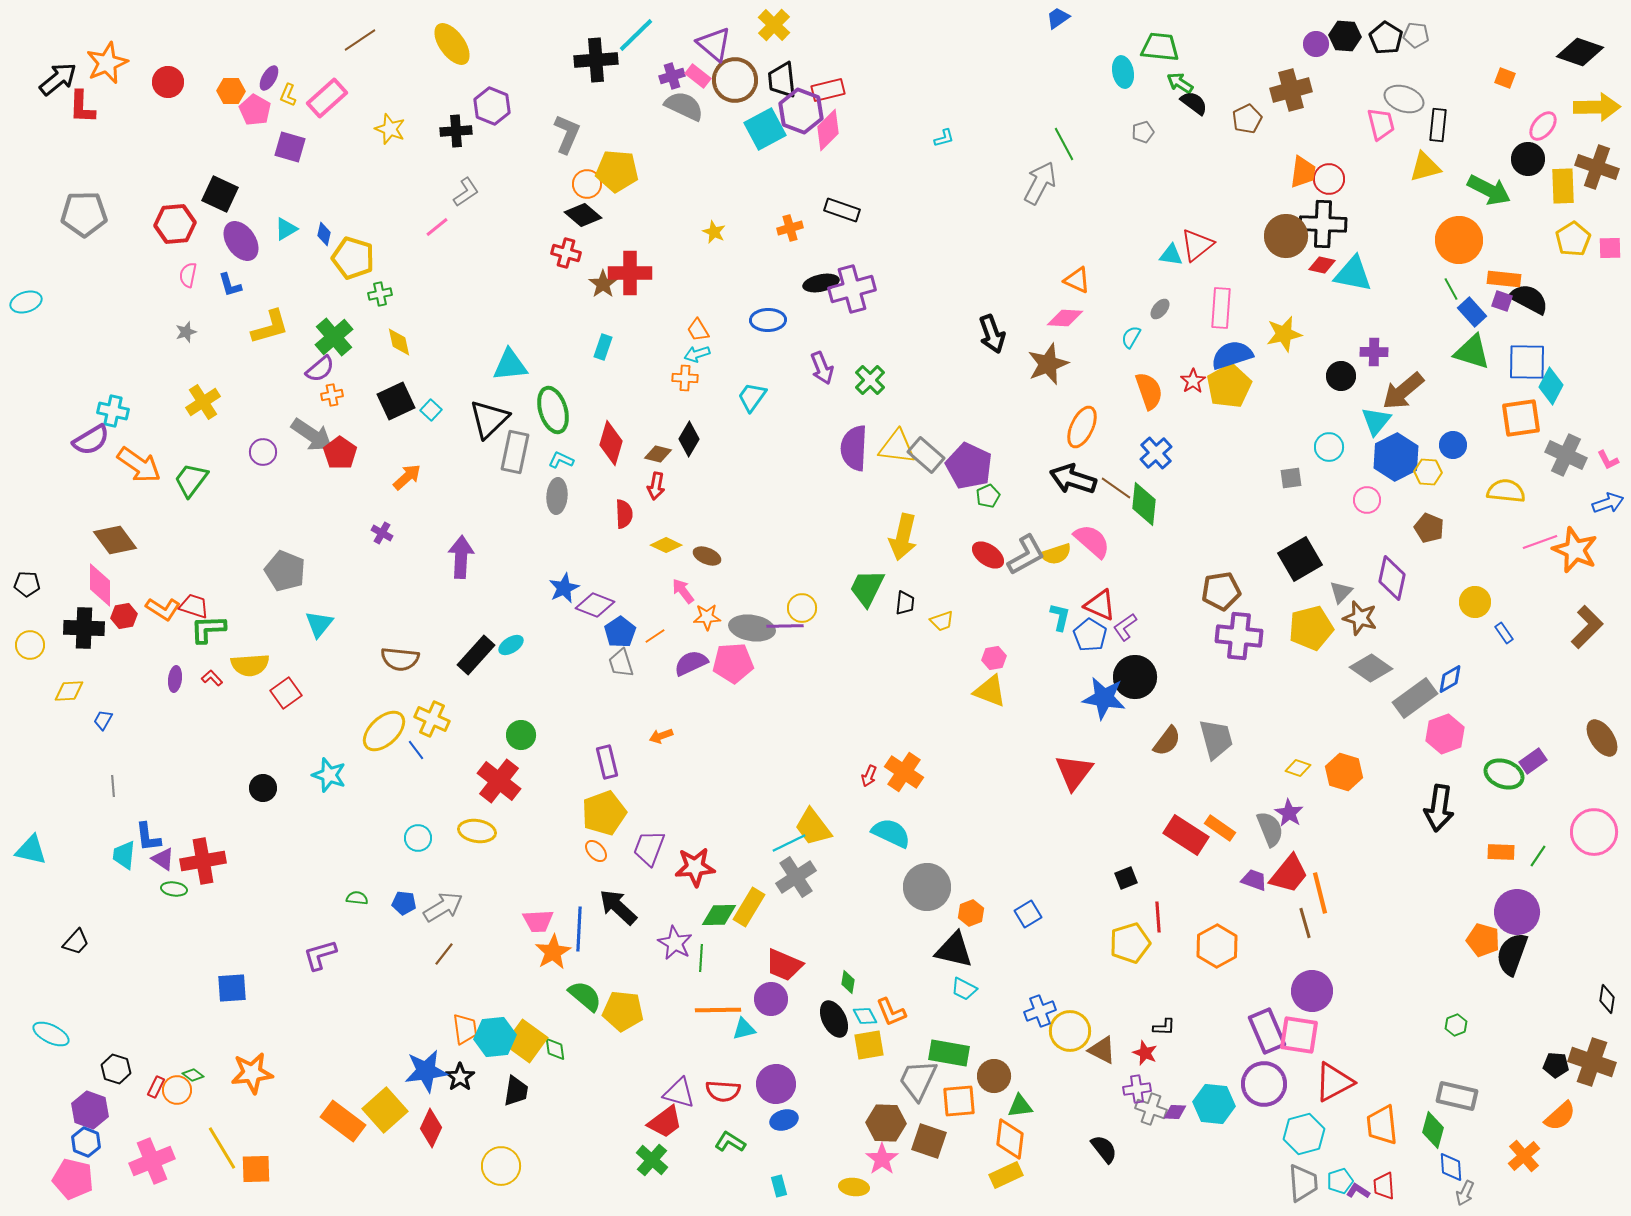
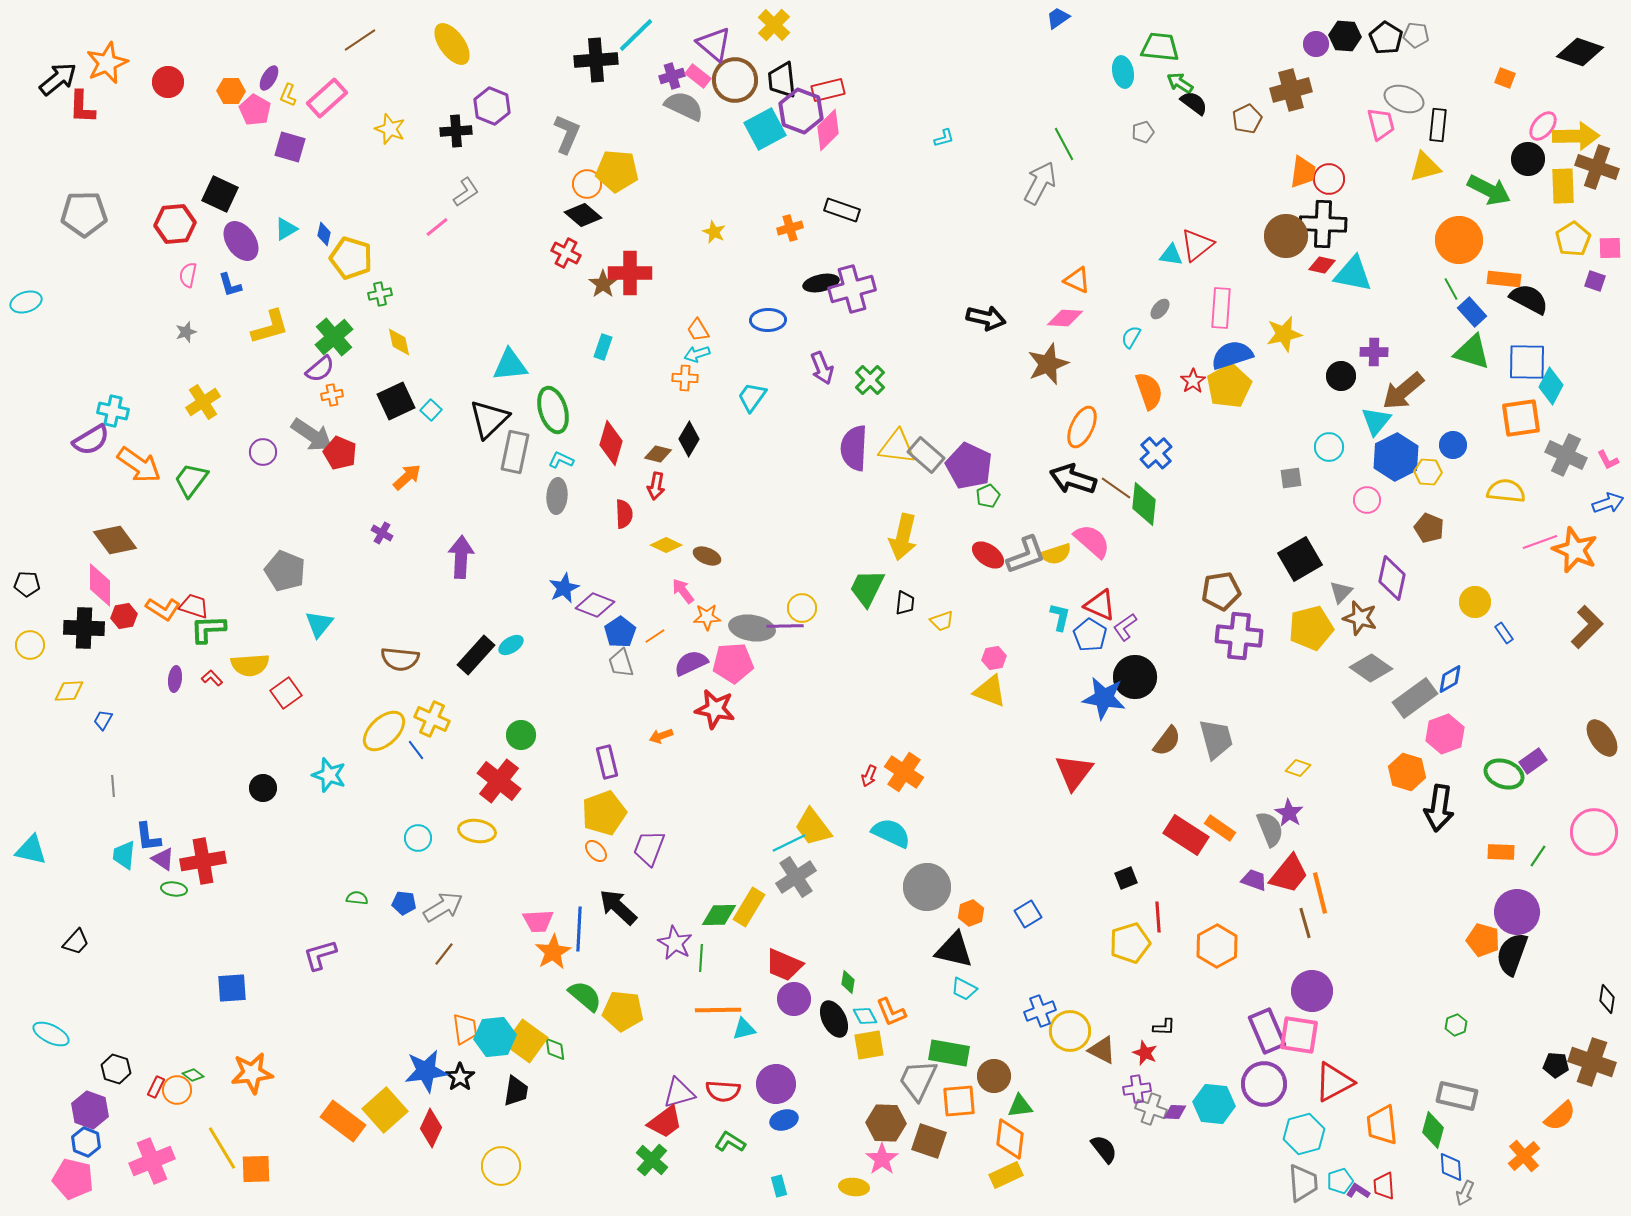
yellow arrow at (1597, 107): moved 21 px left, 29 px down
red cross at (566, 253): rotated 12 degrees clockwise
yellow pentagon at (353, 258): moved 2 px left
purple square at (1502, 301): moved 93 px right, 20 px up
black arrow at (992, 334): moved 6 px left, 16 px up; rotated 57 degrees counterclockwise
red pentagon at (340, 453): rotated 12 degrees counterclockwise
gray L-shape at (1026, 555): rotated 9 degrees clockwise
orange hexagon at (1344, 772): moved 63 px right
red star at (695, 867): moved 20 px right, 158 px up; rotated 15 degrees clockwise
purple circle at (771, 999): moved 23 px right
purple triangle at (679, 1093): rotated 32 degrees counterclockwise
